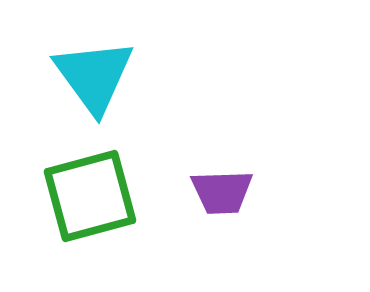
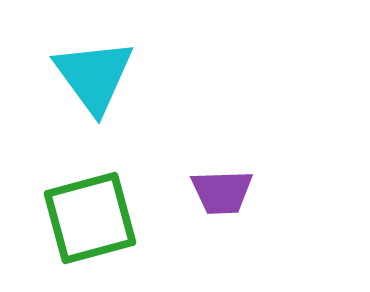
green square: moved 22 px down
